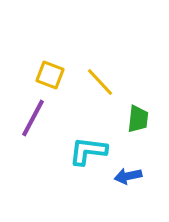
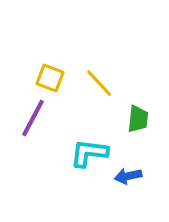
yellow square: moved 3 px down
yellow line: moved 1 px left, 1 px down
cyan L-shape: moved 1 px right, 2 px down
